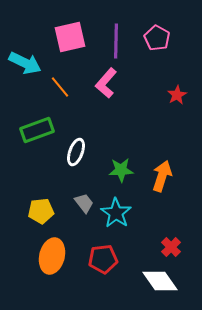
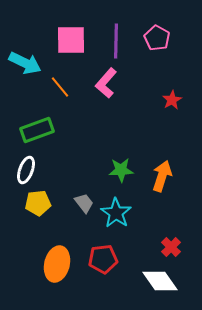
pink square: moved 1 px right, 3 px down; rotated 12 degrees clockwise
red star: moved 5 px left, 5 px down
white ellipse: moved 50 px left, 18 px down
yellow pentagon: moved 3 px left, 8 px up
orange ellipse: moved 5 px right, 8 px down
